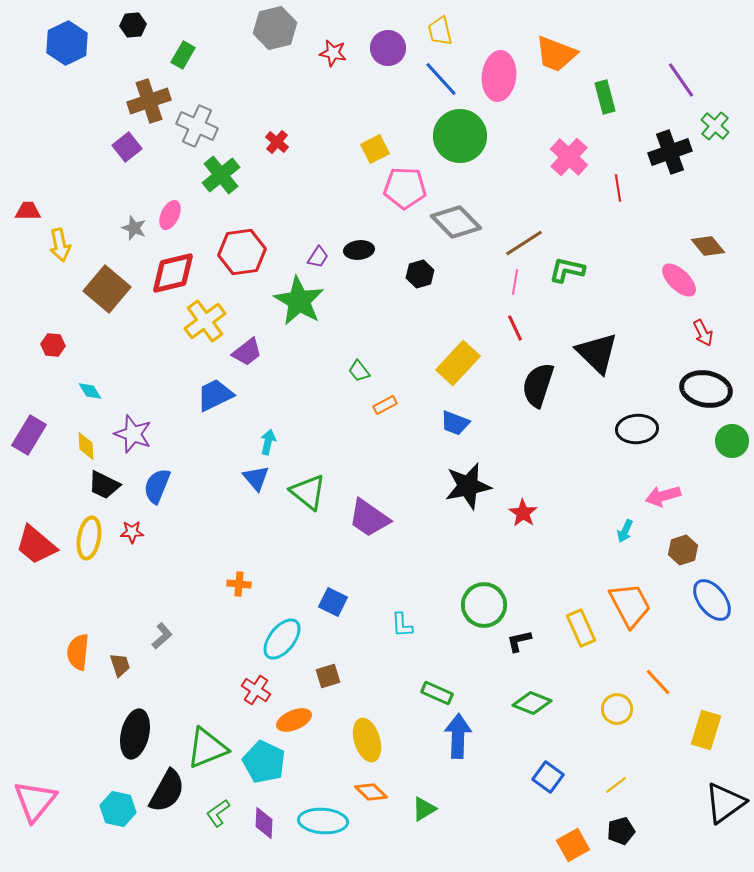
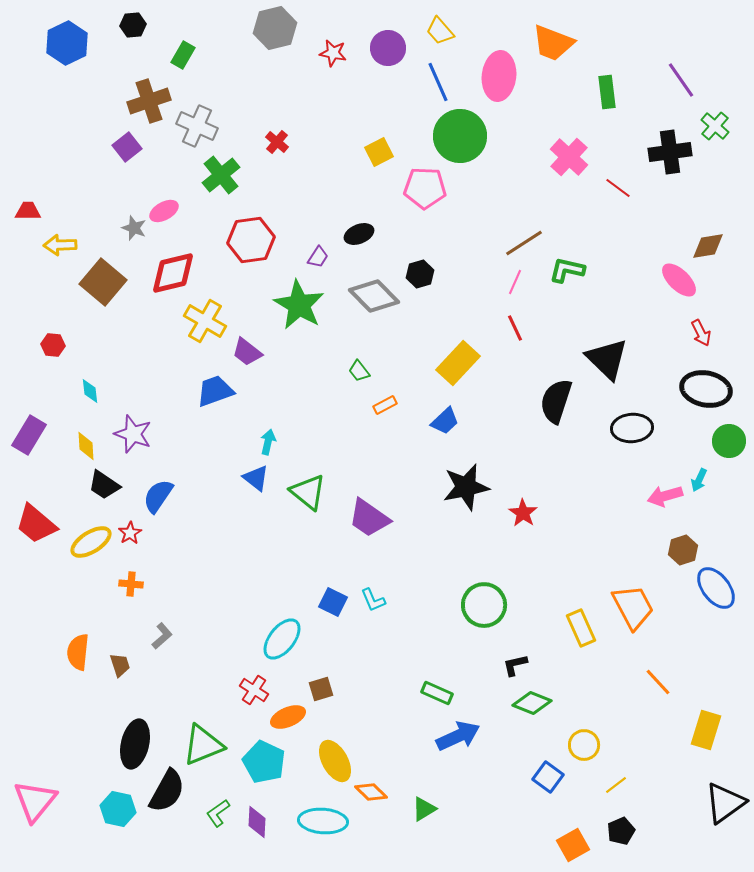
yellow trapezoid at (440, 31): rotated 28 degrees counterclockwise
orange trapezoid at (556, 54): moved 3 px left, 11 px up
blue line at (441, 79): moved 3 px left, 3 px down; rotated 18 degrees clockwise
green rectangle at (605, 97): moved 2 px right, 5 px up; rotated 8 degrees clockwise
yellow square at (375, 149): moved 4 px right, 3 px down
black cross at (670, 152): rotated 12 degrees clockwise
pink pentagon at (405, 188): moved 20 px right
red line at (618, 188): rotated 44 degrees counterclockwise
pink ellipse at (170, 215): moved 6 px left, 4 px up; rotated 36 degrees clockwise
gray diamond at (456, 222): moved 82 px left, 74 px down
yellow arrow at (60, 245): rotated 100 degrees clockwise
brown diamond at (708, 246): rotated 60 degrees counterclockwise
black ellipse at (359, 250): moved 16 px up; rotated 16 degrees counterclockwise
red hexagon at (242, 252): moved 9 px right, 12 px up
pink line at (515, 282): rotated 15 degrees clockwise
brown square at (107, 289): moved 4 px left, 7 px up
green star at (299, 301): moved 4 px down
yellow cross at (205, 321): rotated 24 degrees counterclockwise
red arrow at (703, 333): moved 2 px left
purple trapezoid at (247, 352): rotated 76 degrees clockwise
black triangle at (597, 353): moved 10 px right, 6 px down
black semicircle at (538, 385): moved 18 px right, 16 px down
cyan diamond at (90, 391): rotated 25 degrees clockwise
blue trapezoid at (215, 395): moved 4 px up; rotated 6 degrees clockwise
blue trapezoid at (455, 423): moved 10 px left, 2 px up; rotated 64 degrees counterclockwise
black ellipse at (637, 429): moved 5 px left, 1 px up
green circle at (732, 441): moved 3 px left
blue triangle at (256, 478): rotated 12 degrees counterclockwise
black trapezoid at (104, 485): rotated 8 degrees clockwise
blue semicircle at (157, 486): moved 1 px right, 10 px down; rotated 12 degrees clockwise
black star at (468, 486): moved 2 px left, 1 px down
pink arrow at (663, 496): moved 2 px right
cyan arrow at (625, 531): moved 74 px right, 51 px up
red star at (132, 532): moved 2 px left, 1 px down; rotated 30 degrees counterclockwise
yellow ellipse at (89, 538): moved 2 px right, 4 px down; rotated 48 degrees clockwise
red trapezoid at (36, 545): moved 21 px up
orange cross at (239, 584): moved 108 px left
blue ellipse at (712, 600): moved 4 px right, 12 px up
orange trapezoid at (630, 605): moved 3 px right, 2 px down
cyan L-shape at (402, 625): moved 29 px left, 25 px up; rotated 20 degrees counterclockwise
black L-shape at (519, 641): moved 4 px left, 24 px down
brown square at (328, 676): moved 7 px left, 13 px down
red cross at (256, 690): moved 2 px left
yellow circle at (617, 709): moved 33 px left, 36 px down
orange ellipse at (294, 720): moved 6 px left, 3 px up
black ellipse at (135, 734): moved 10 px down
blue arrow at (458, 736): rotated 63 degrees clockwise
yellow ellipse at (367, 740): moved 32 px left, 21 px down; rotated 12 degrees counterclockwise
green triangle at (207, 748): moved 4 px left, 3 px up
purple diamond at (264, 823): moved 7 px left, 1 px up
black pentagon at (621, 831): rotated 8 degrees counterclockwise
